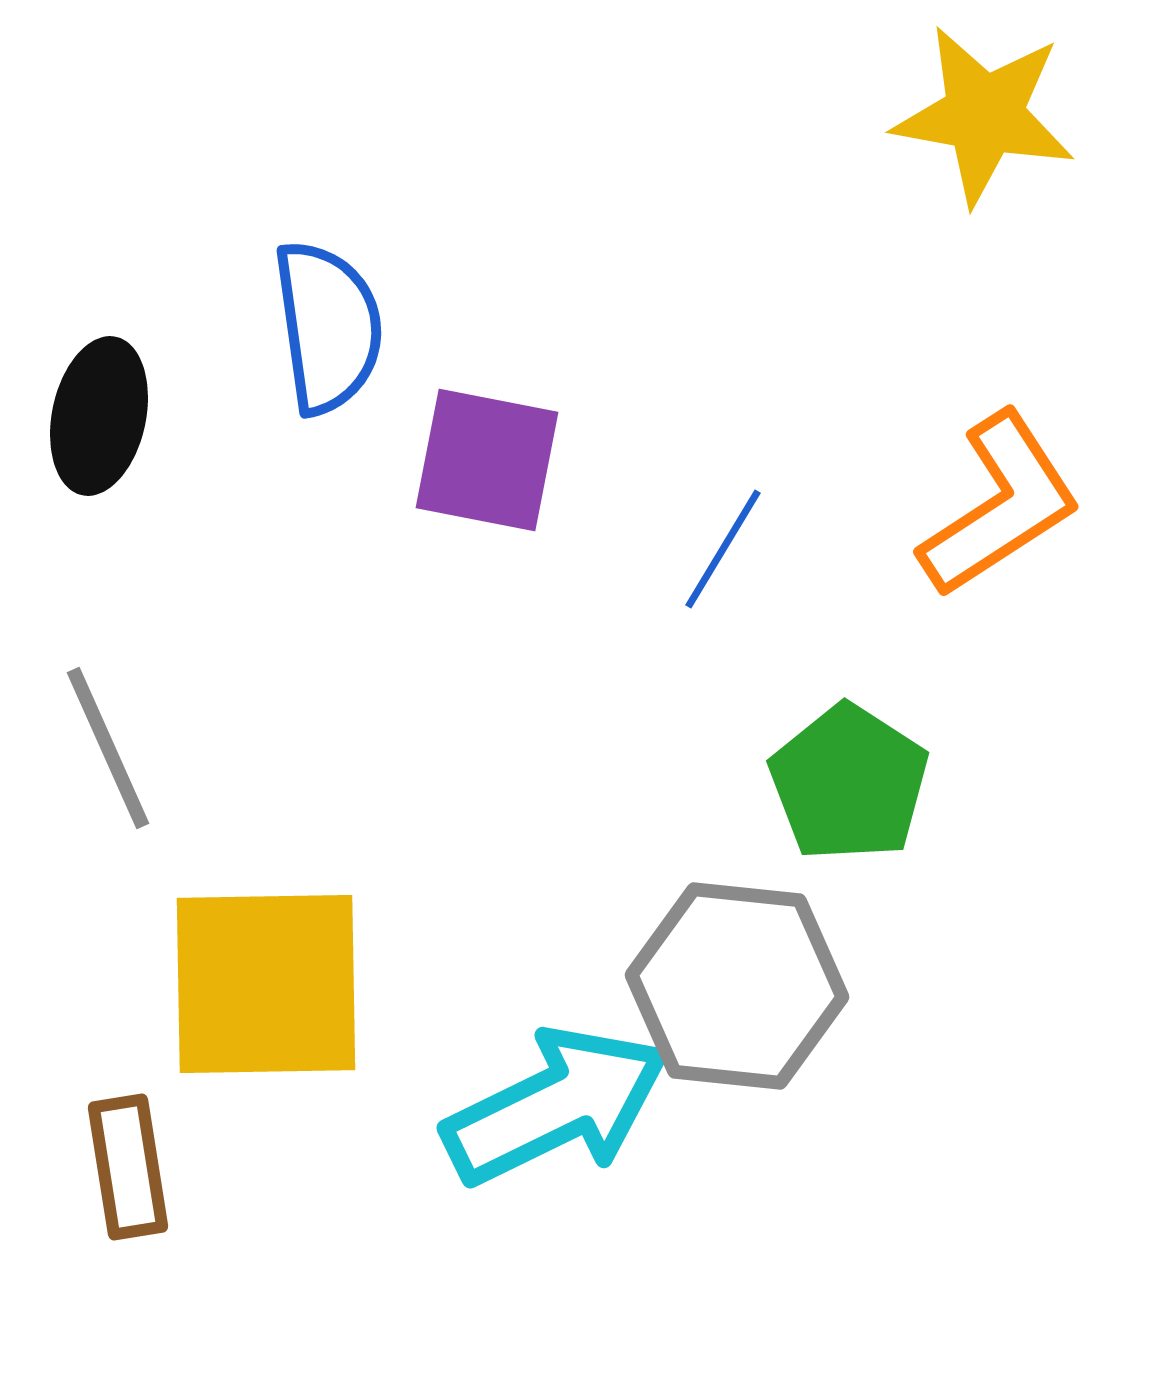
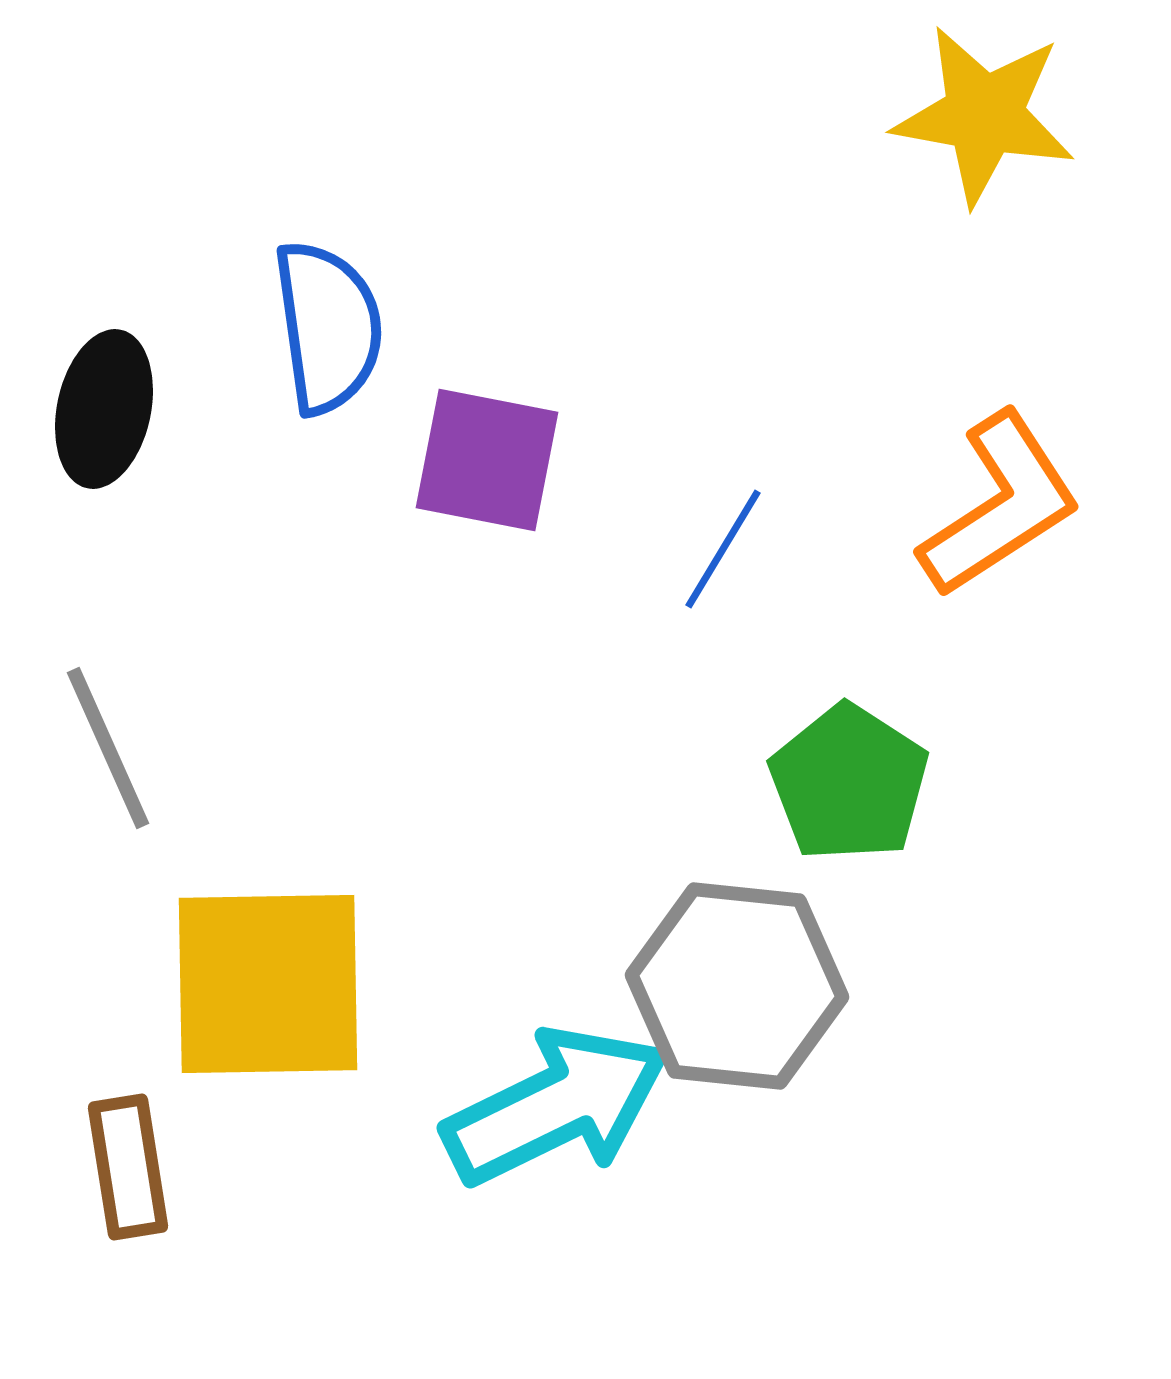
black ellipse: moved 5 px right, 7 px up
yellow square: moved 2 px right
